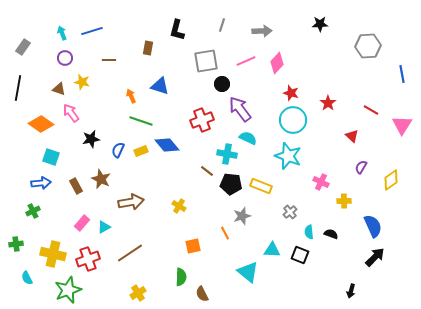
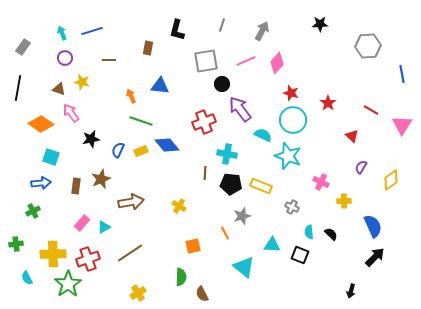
gray arrow at (262, 31): rotated 60 degrees counterclockwise
blue triangle at (160, 86): rotated 12 degrees counterclockwise
red cross at (202, 120): moved 2 px right, 2 px down
cyan semicircle at (248, 138): moved 15 px right, 3 px up
brown line at (207, 171): moved 2 px left, 2 px down; rotated 56 degrees clockwise
brown star at (101, 179): rotated 24 degrees clockwise
brown rectangle at (76, 186): rotated 35 degrees clockwise
gray cross at (290, 212): moved 2 px right, 5 px up; rotated 24 degrees counterclockwise
black semicircle at (331, 234): rotated 24 degrees clockwise
cyan triangle at (272, 250): moved 5 px up
yellow cross at (53, 254): rotated 15 degrees counterclockwise
cyan triangle at (248, 272): moved 4 px left, 5 px up
green star at (68, 290): moved 6 px up; rotated 12 degrees counterclockwise
